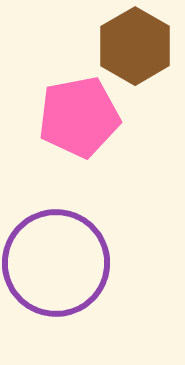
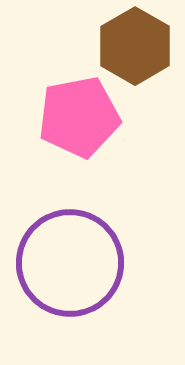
purple circle: moved 14 px right
